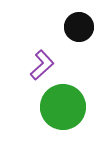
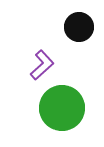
green circle: moved 1 px left, 1 px down
